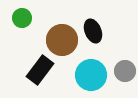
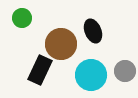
brown circle: moved 1 px left, 4 px down
black rectangle: rotated 12 degrees counterclockwise
